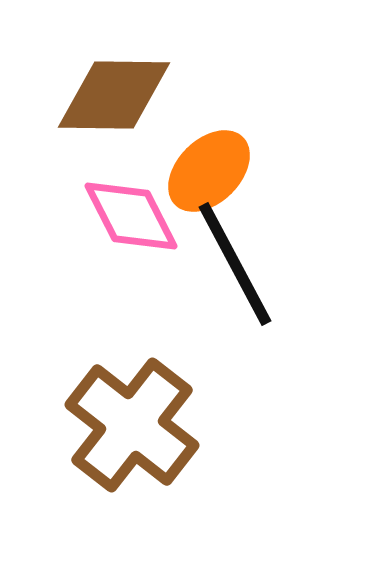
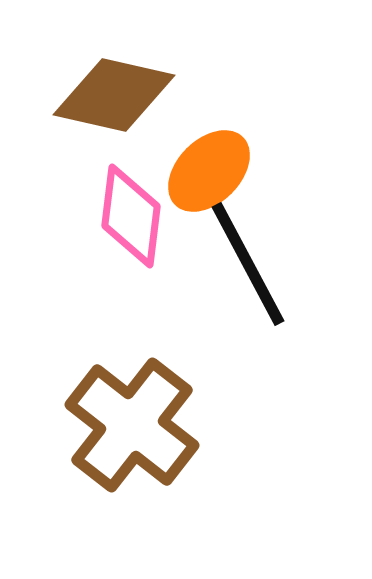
brown diamond: rotated 12 degrees clockwise
pink diamond: rotated 34 degrees clockwise
black line: moved 13 px right
